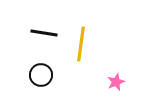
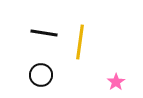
yellow line: moved 1 px left, 2 px up
pink star: rotated 12 degrees counterclockwise
